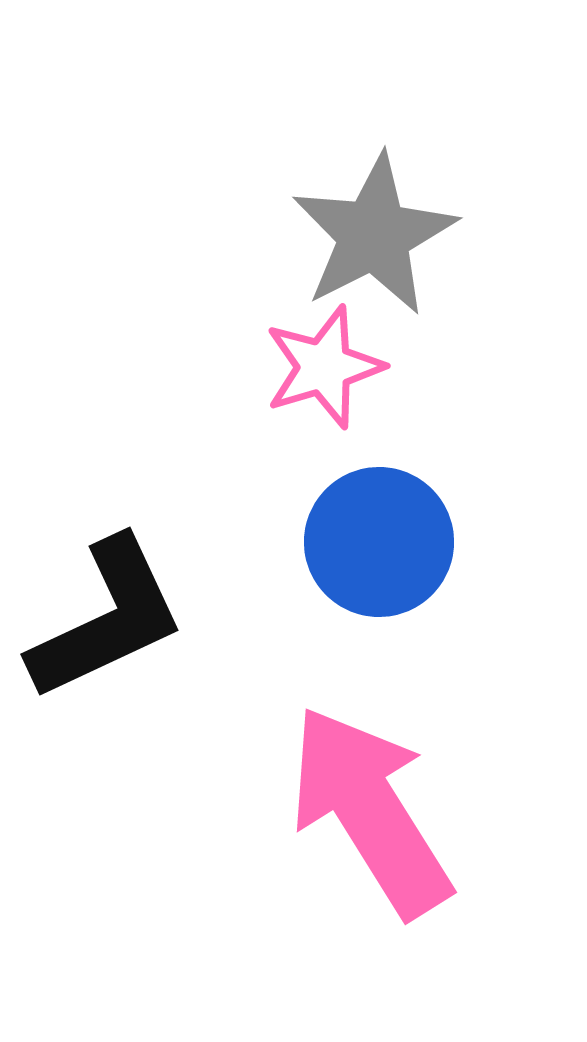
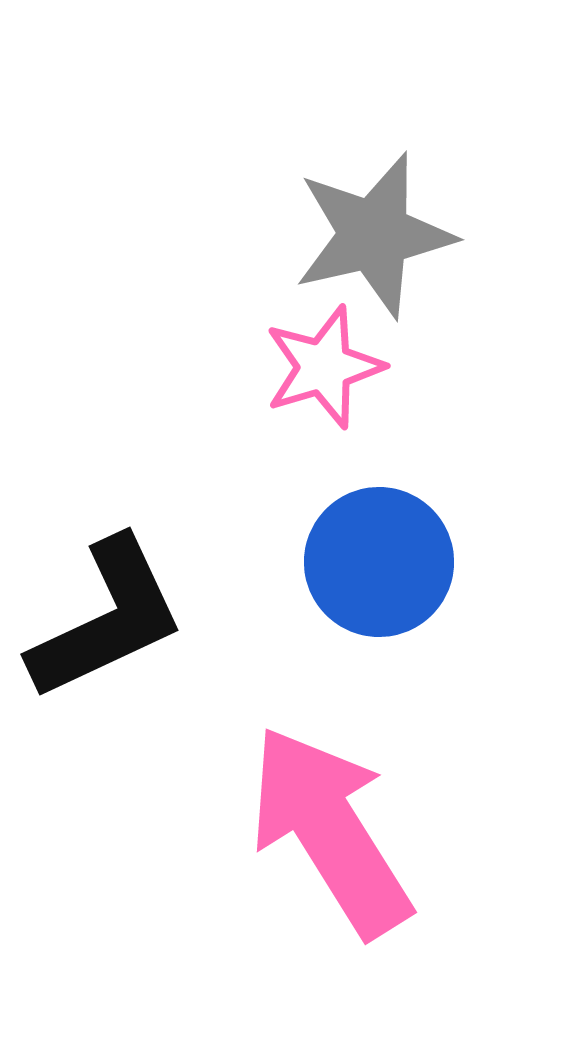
gray star: rotated 14 degrees clockwise
blue circle: moved 20 px down
pink arrow: moved 40 px left, 20 px down
